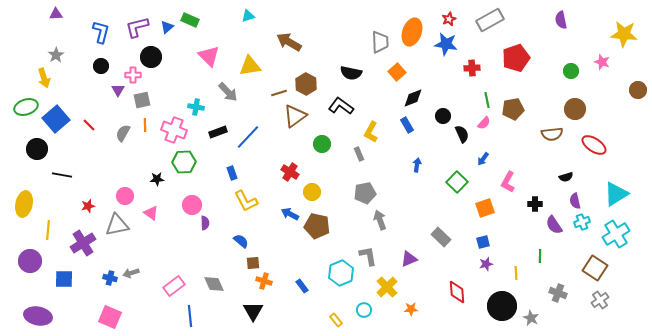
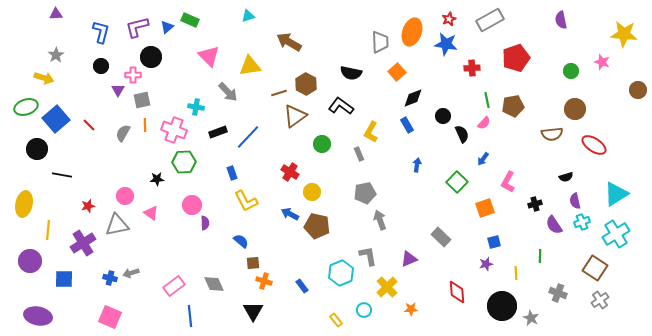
yellow arrow at (44, 78): rotated 54 degrees counterclockwise
brown pentagon at (513, 109): moved 3 px up
black cross at (535, 204): rotated 16 degrees counterclockwise
blue square at (483, 242): moved 11 px right
